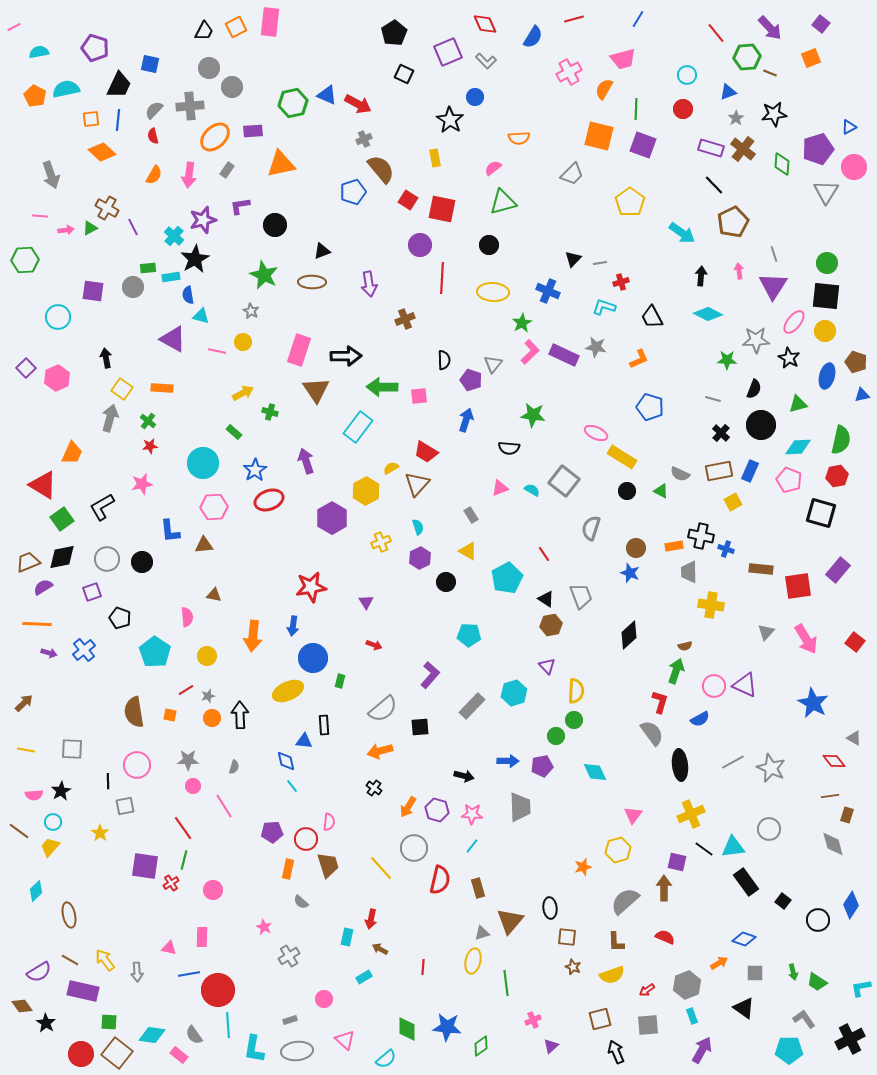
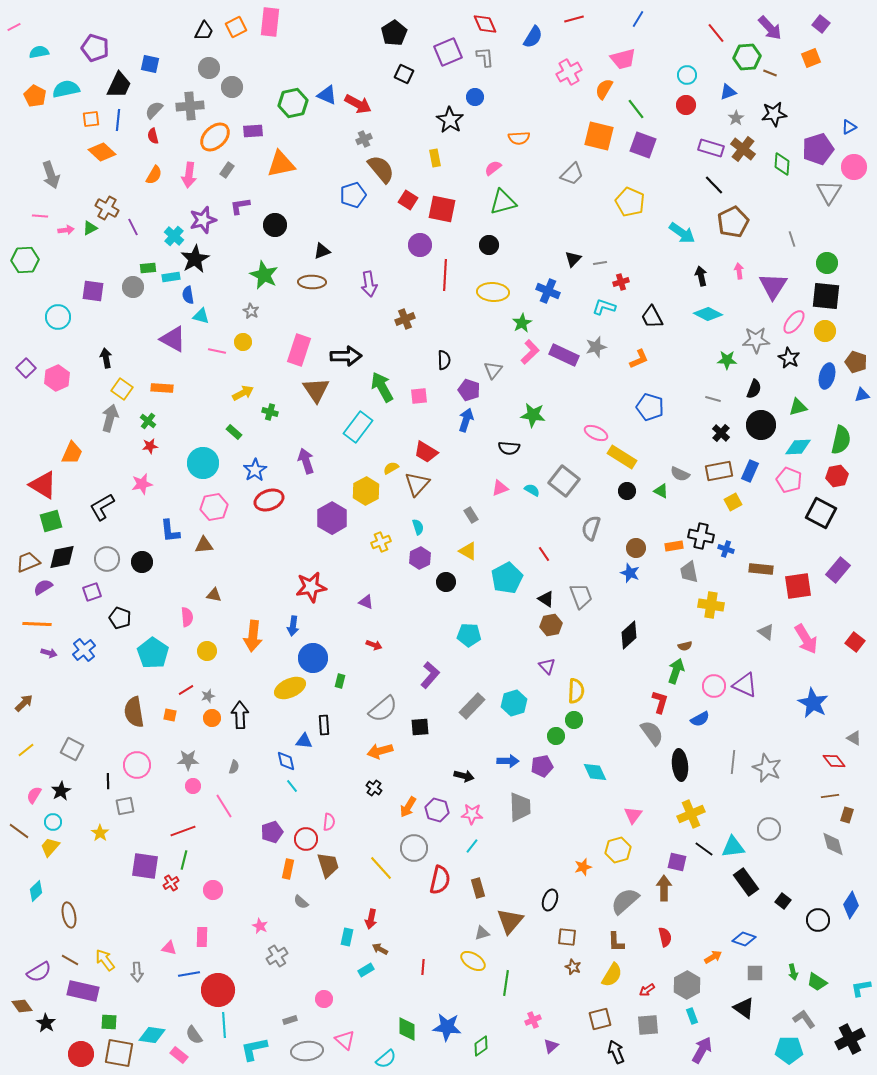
gray L-shape at (486, 61): moved 1 px left, 4 px up; rotated 140 degrees counterclockwise
green line at (636, 109): rotated 40 degrees counterclockwise
red circle at (683, 109): moved 3 px right, 4 px up
blue pentagon at (353, 192): moved 3 px down
gray triangle at (826, 192): moved 3 px right
yellow pentagon at (630, 202): rotated 12 degrees counterclockwise
gray line at (774, 254): moved 18 px right, 15 px up
black arrow at (701, 276): rotated 18 degrees counterclockwise
red line at (442, 278): moved 3 px right, 3 px up
gray star at (596, 347): rotated 25 degrees counterclockwise
gray triangle at (493, 364): moved 6 px down
purple pentagon at (471, 380): moved 2 px left, 10 px down
green arrow at (382, 387): rotated 60 degrees clockwise
green triangle at (798, 404): moved 3 px down
pink hexagon at (214, 507): rotated 8 degrees counterclockwise
black square at (821, 513): rotated 12 degrees clockwise
green square at (62, 519): moved 11 px left, 2 px down; rotated 20 degrees clockwise
gray trapezoid at (689, 572): rotated 10 degrees counterclockwise
purple triangle at (366, 602): rotated 35 degrees counterclockwise
gray triangle at (766, 632): rotated 36 degrees counterclockwise
cyan pentagon at (155, 652): moved 2 px left, 1 px down
yellow circle at (207, 656): moved 5 px up
yellow ellipse at (288, 691): moved 2 px right, 3 px up
cyan hexagon at (514, 693): moved 10 px down
gray square at (72, 749): rotated 25 degrees clockwise
yellow line at (26, 750): rotated 48 degrees counterclockwise
gray line at (733, 762): rotated 55 degrees counterclockwise
gray star at (771, 768): moved 4 px left
pink semicircle at (34, 795): rotated 126 degrees clockwise
red line at (183, 828): moved 3 px down; rotated 75 degrees counterclockwise
purple pentagon at (272, 832): rotated 15 degrees counterclockwise
black ellipse at (550, 908): moved 8 px up; rotated 25 degrees clockwise
pink star at (264, 927): moved 4 px left, 1 px up
red semicircle at (665, 937): rotated 54 degrees clockwise
gray cross at (289, 956): moved 12 px left
yellow ellipse at (473, 961): rotated 70 degrees counterclockwise
orange arrow at (719, 963): moved 6 px left, 6 px up
yellow semicircle at (612, 975): rotated 40 degrees counterclockwise
cyan rectangle at (364, 977): moved 2 px right, 7 px up
green line at (506, 983): rotated 15 degrees clockwise
gray hexagon at (687, 985): rotated 8 degrees counterclockwise
cyan line at (228, 1025): moved 4 px left
cyan L-shape at (254, 1049): rotated 68 degrees clockwise
gray ellipse at (297, 1051): moved 10 px right
brown square at (117, 1053): moved 2 px right; rotated 28 degrees counterclockwise
